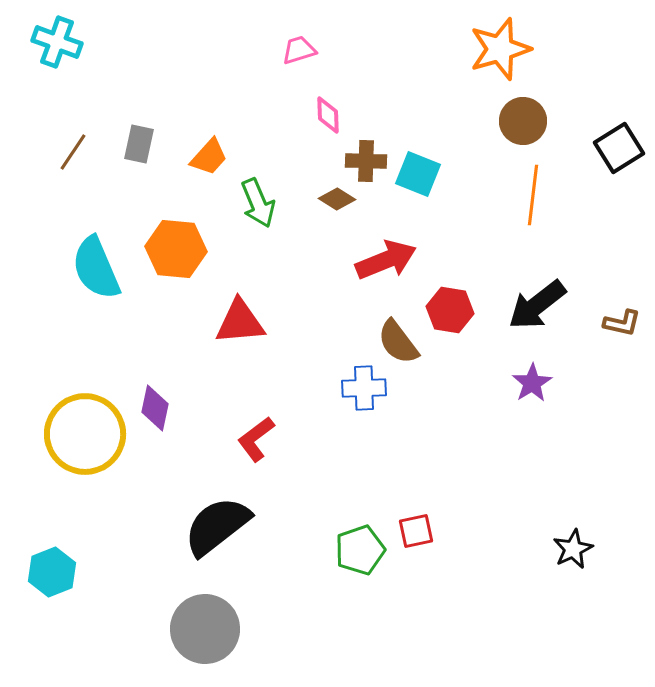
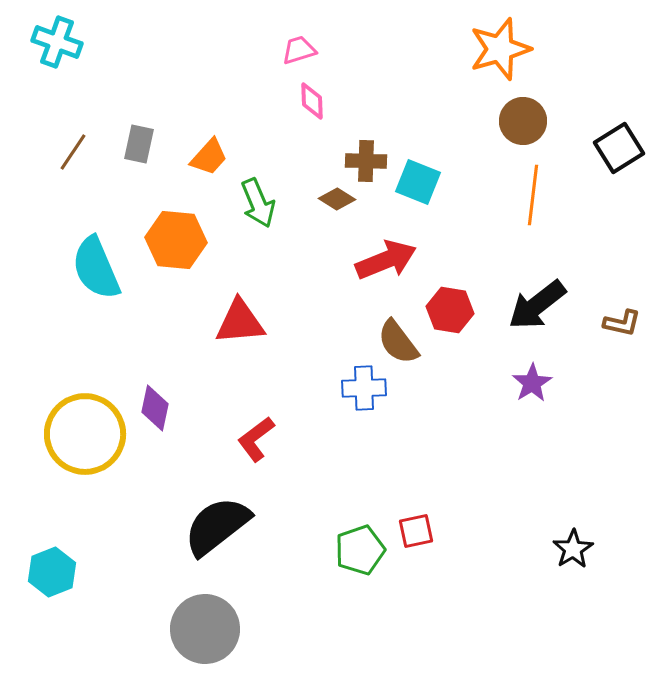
pink diamond: moved 16 px left, 14 px up
cyan square: moved 8 px down
orange hexagon: moved 9 px up
black star: rotated 6 degrees counterclockwise
